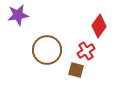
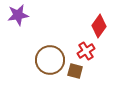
brown circle: moved 3 px right, 10 px down
brown square: moved 1 px left, 1 px down
